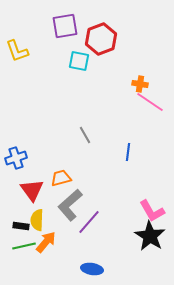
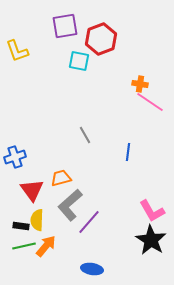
blue cross: moved 1 px left, 1 px up
black star: moved 1 px right, 4 px down
orange arrow: moved 4 px down
